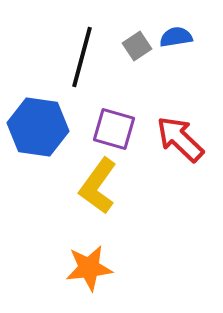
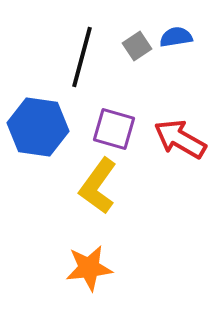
red arrow: rotated 14 degrees counterclockwise
